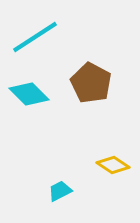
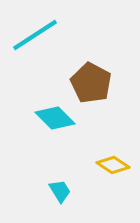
cyan line: moved 2 px up
cyan diamond: moved 26 px right, 24 px down
cyan trapezoid: rotated 85 degrees clockwise
